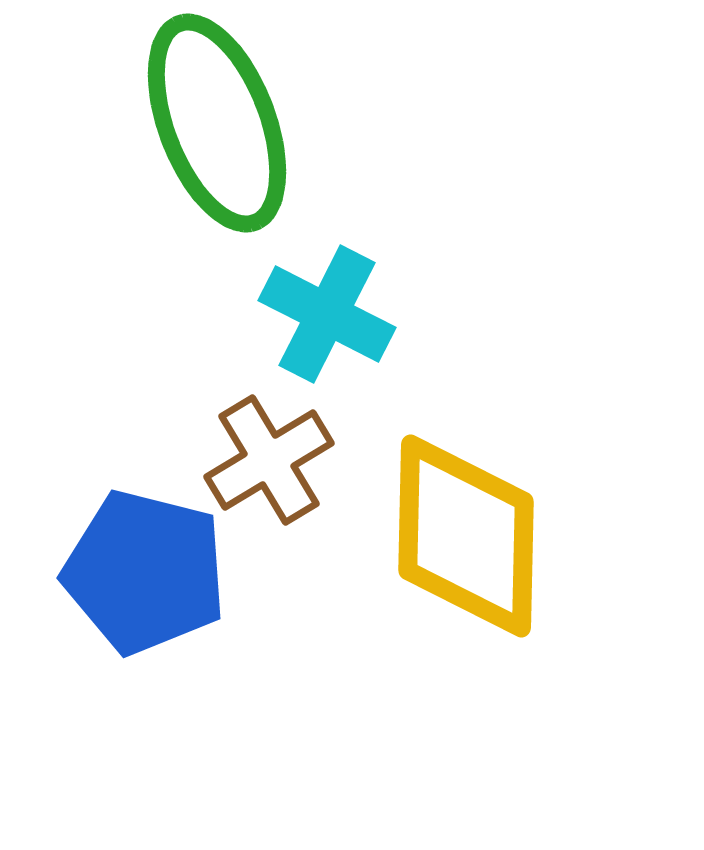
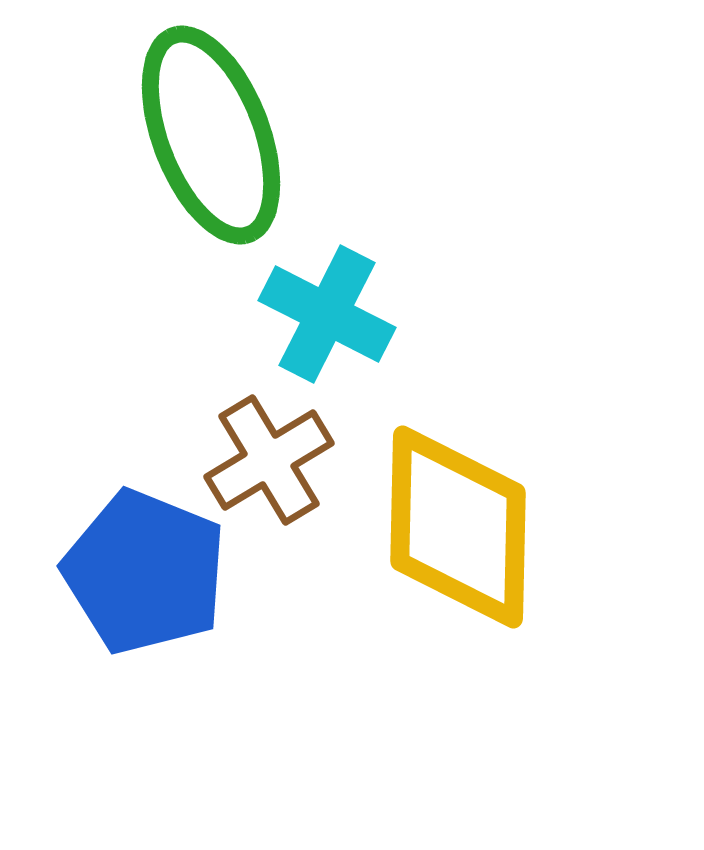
green ellipse: moved 6 px left, 12 px down
yellow diamond: moved 8 px left, 9 px up
blue pentagon: rotated 8 degrees clockwise
